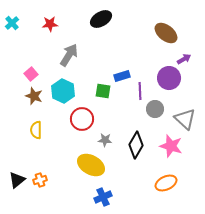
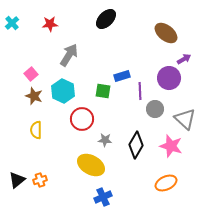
black ellipse: moved 5 px right; rotated 15 degrees counterclockwise
